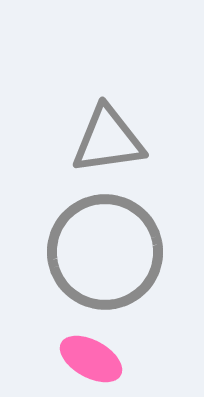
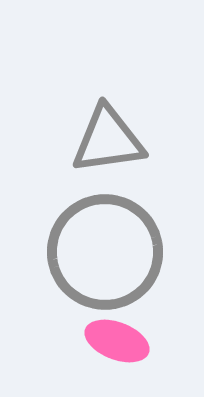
pink ellipse: moved 26 px right, 18 px up; rotated 8 degrees counterclockwise
